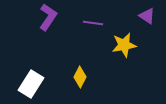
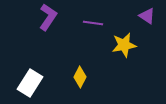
white rectangle: moved 1 px left, 1 px up
